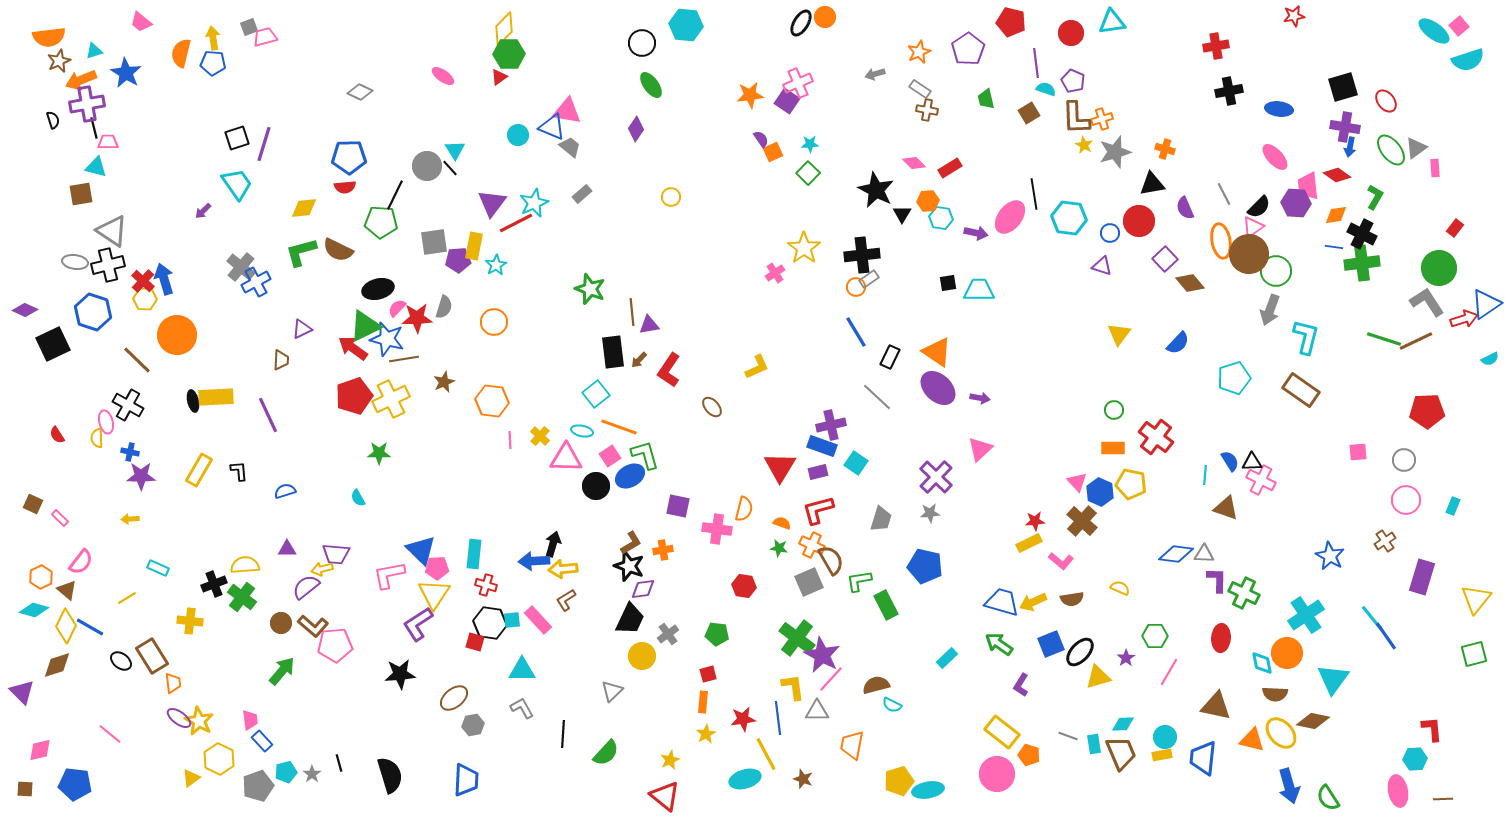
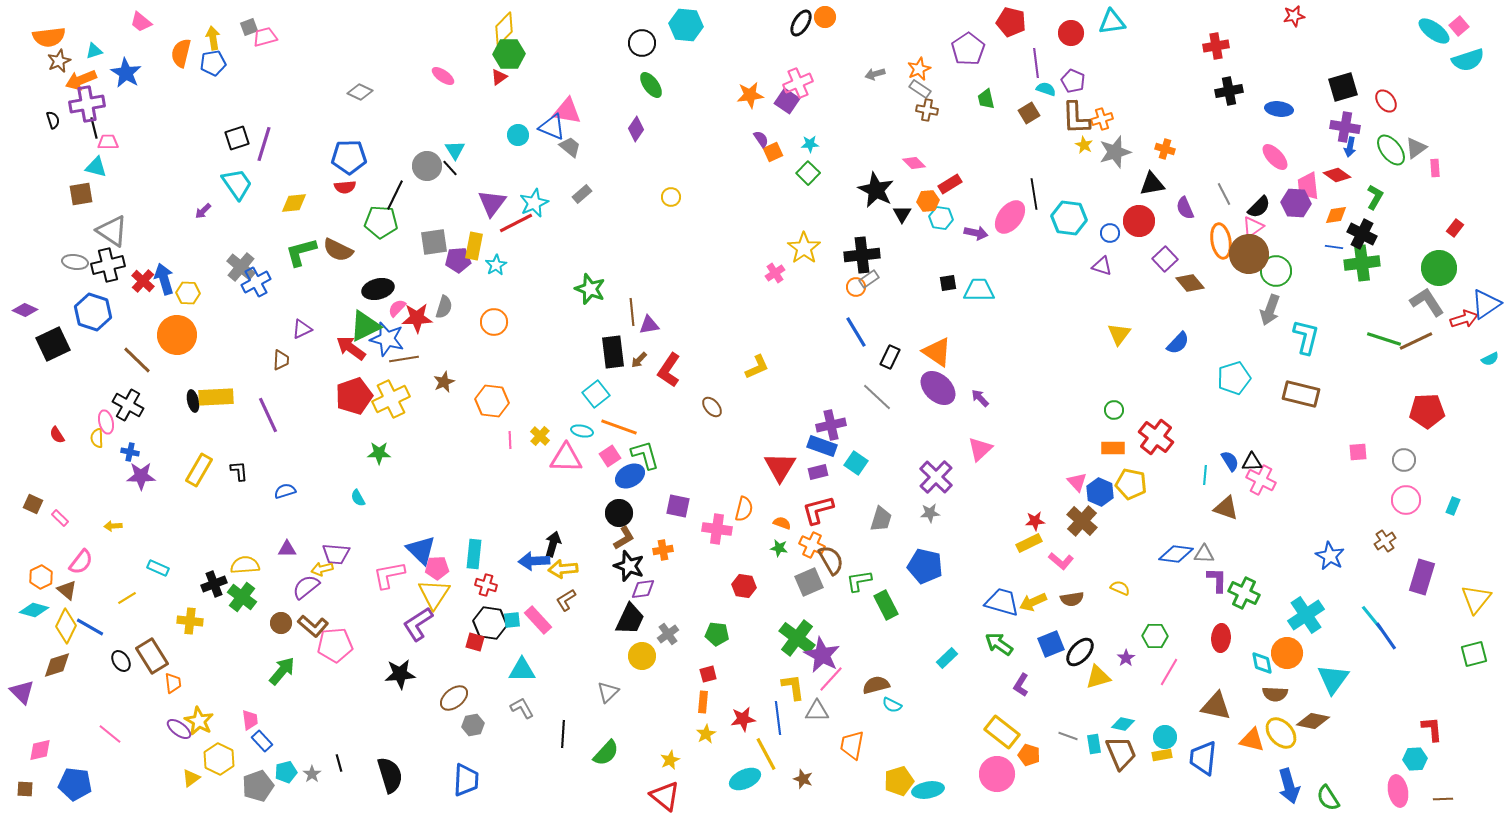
orange star at (919, 52): moved 17 px down
blue pentagon at (213, 63): rotated 15 degrees counterclockwise
red rectangle at (950, 168): moved 16 px down
yellow diamond at (304, 208): moved 10 px left, 5 px up
yellow hexagon at (145, 299): moved 43 px right, 6 px up
red arrow at (353, 348): moved 2 px left
brown rectangle at (1301, 390): moved 4 px down; rotated 21 degrees counterclockwise
purple arrow at (980, 398): rotated 144 degrees counterclockwise
black circle at (596, 486): moved 23 px right, 27 px down
yellow arrow at (130, 519): moved 17 px left, 7 px down
brown L-shape at (631, 543): moved 7 px left, 5 px up
black ellipse at (121, 661): rotated 20 degrees clockwise
gray triangle at (612, 691): moved 4 px left, 1 px down
purple ellipse at (179, 718): moved 11 px down
cyan diamond at (1123, 724): rotated 15 degrees clockwise
cyan ellipse at (745, 779): rotated 8 degrees counterclockwise
